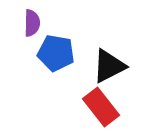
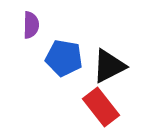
purple semicircle: moved 1 px left, 2 px down
blue pentagon: moved 8 px right, 5 px down
